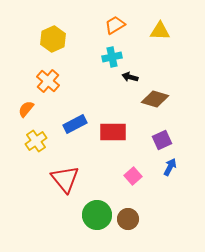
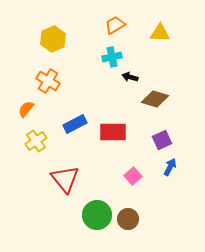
yellow triangle: moved 2 px down
orange cross: rotated 10 degrees counterclockwise
